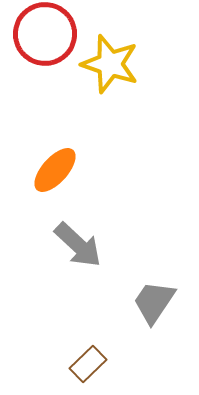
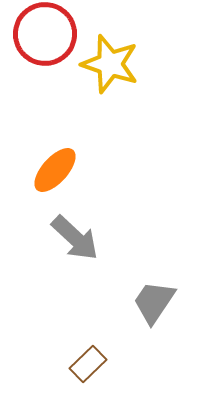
gray arrow: moved 3 px left, 7 px up
